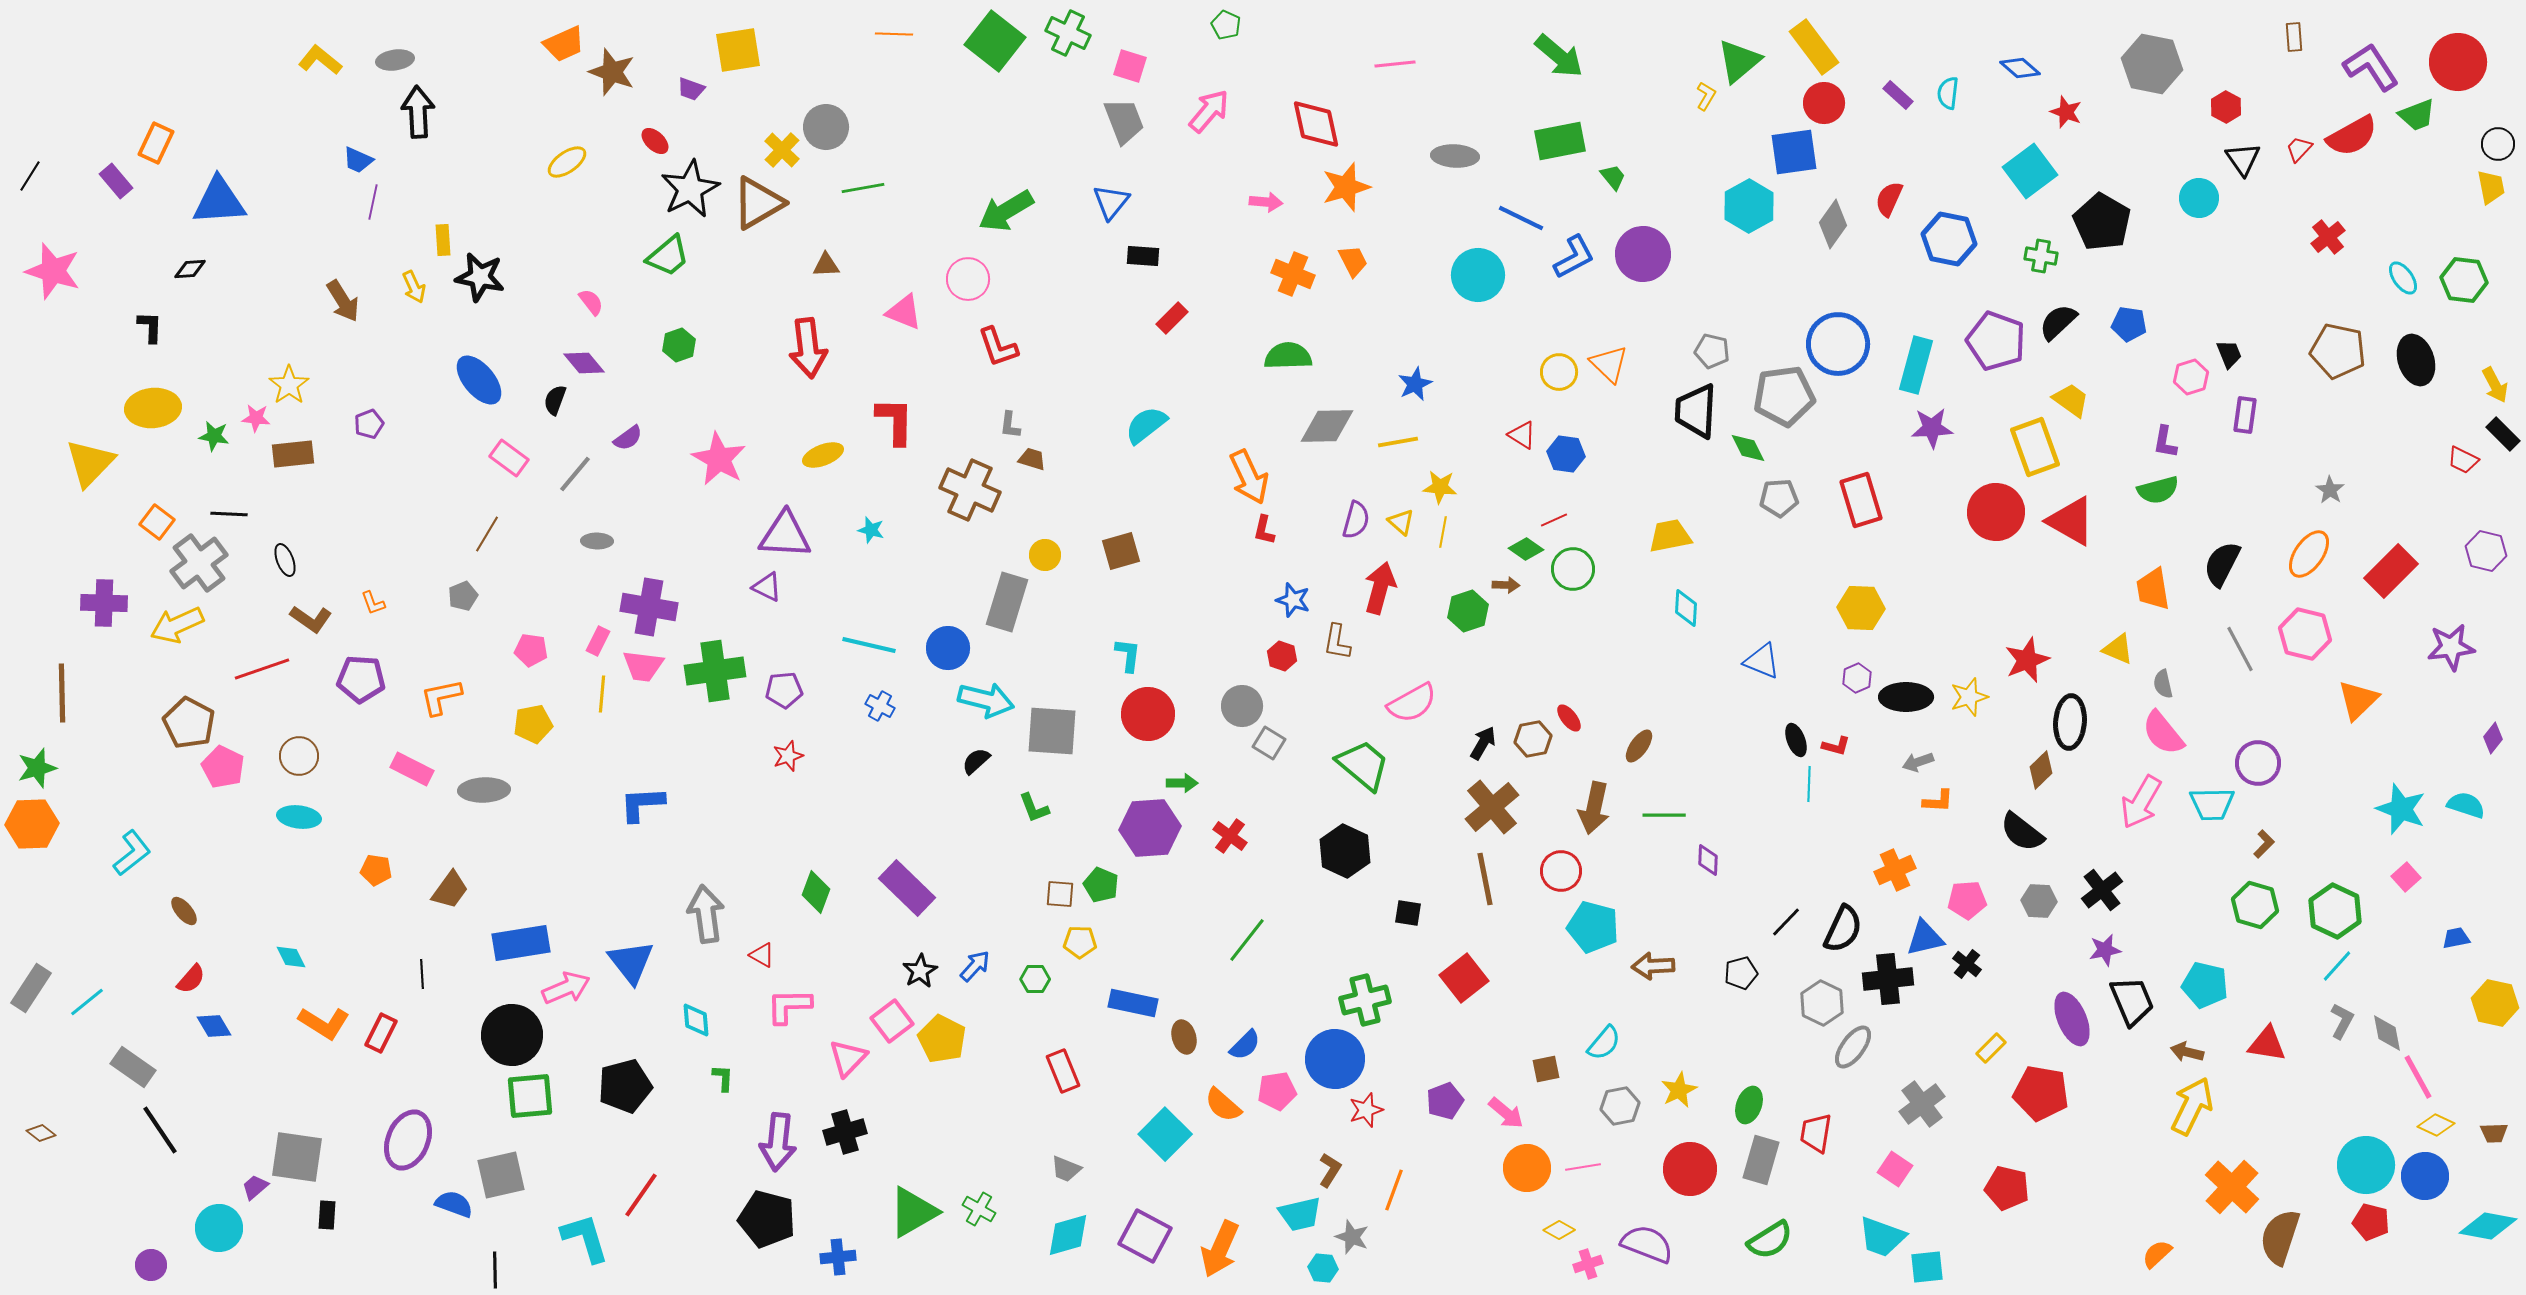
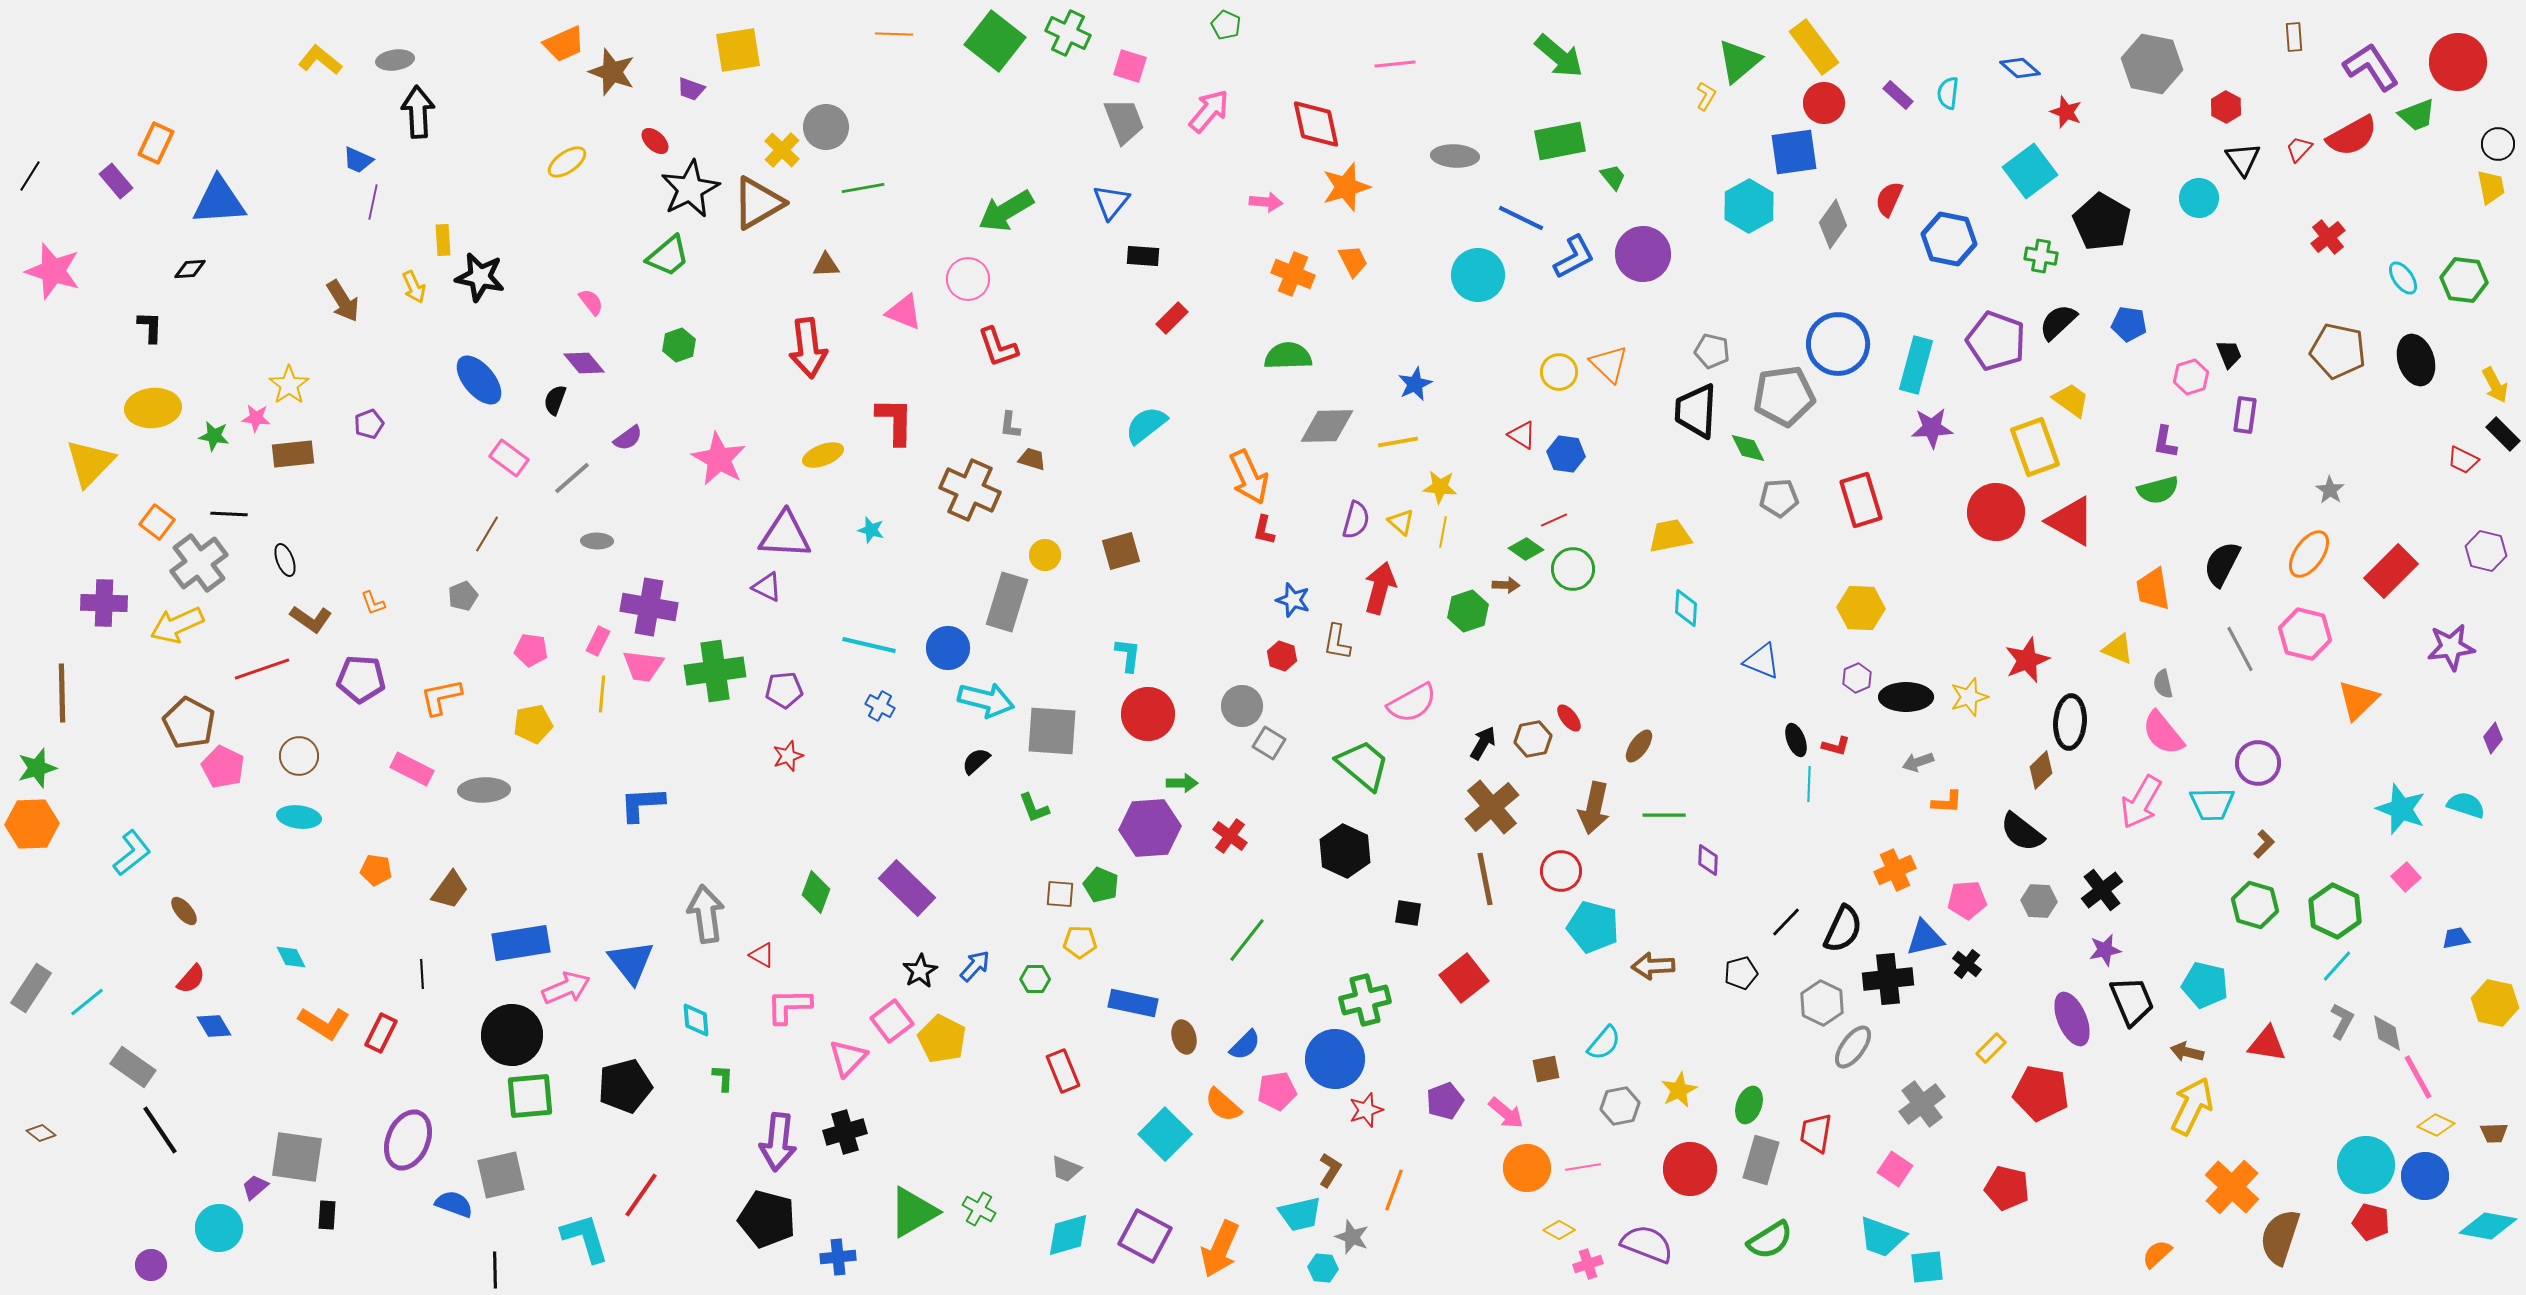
gray line at (575, 474): moved 3 px left, 4 px down; rotated 9 degrees clockwise
orange L-shape at (1938, 801): moved 9 px right, 1 px down
